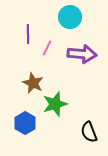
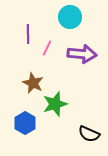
black semicircle: moved 2 px down; rotated 45 degrees counterclockwise
